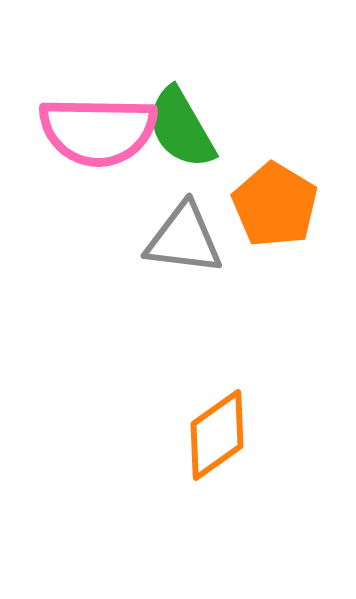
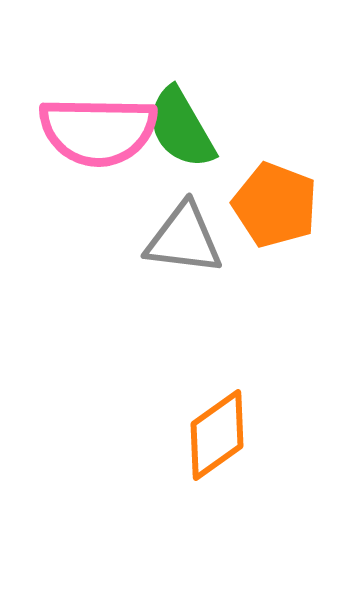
orange pentagon: rotated 10 degrees counterclockwise
